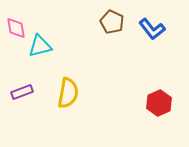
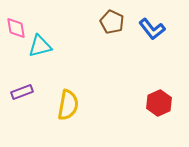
yellow semicircle: moved 12 px down
